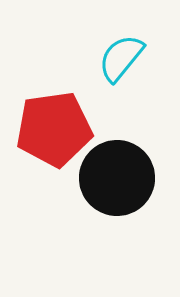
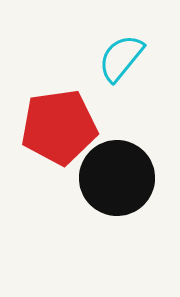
red pentagon: moved 5 px right, 2 px up
